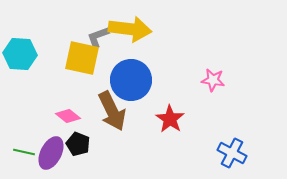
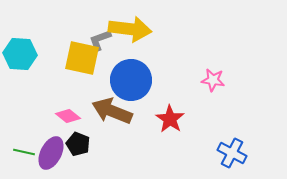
gray L-shape: moved 2 px right, 3 px down
brown arrow: rotated 138 degrees clockwise
